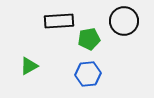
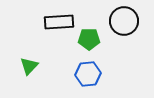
black rectangle: moved 1 px down
green pentagon: rotated 10 degrees clockwise
green triangle: rotated 18 degrees counterclockwise
